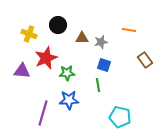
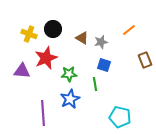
black circle: moved 5 px left, 4 px down
orange line: rotated 48 degrees counterclockwise
brown triangle: rotated 32 degrees clockwise
brown rectangle: rotated 14 degrees clockwise
green star: moved 2 px right, 1 px down
green line: moved 3 px left, 1 px up
blue star: moved 1 px right, 1 px up; rotated 24 degrees counterclockwise
purple line: rotated 20 degrees counterclockwise
